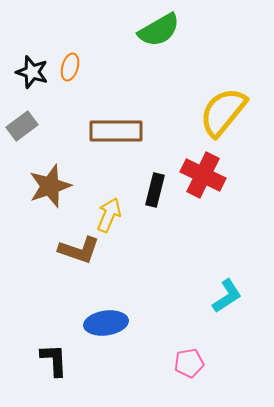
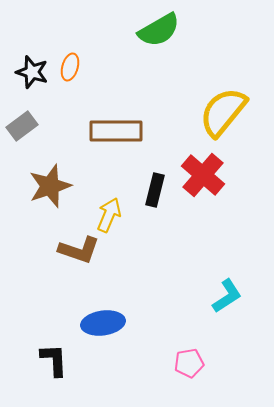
red cross: rotated 15 degrees clockwise
blue ellipse: moved 3 px left
